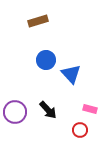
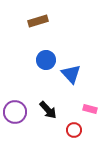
red circle: moved 6 px left
